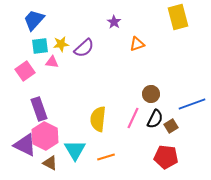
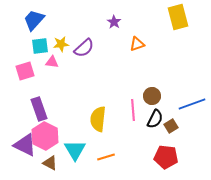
pink square: rotated 18 degrees clockwise
brown circle: moved 1 px right, 2 px down
pink line: moved 8 px up; rotated 30 degrees counterclockwise
